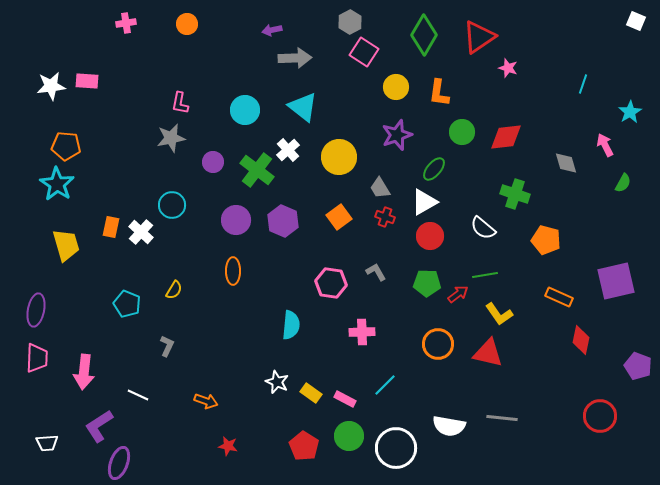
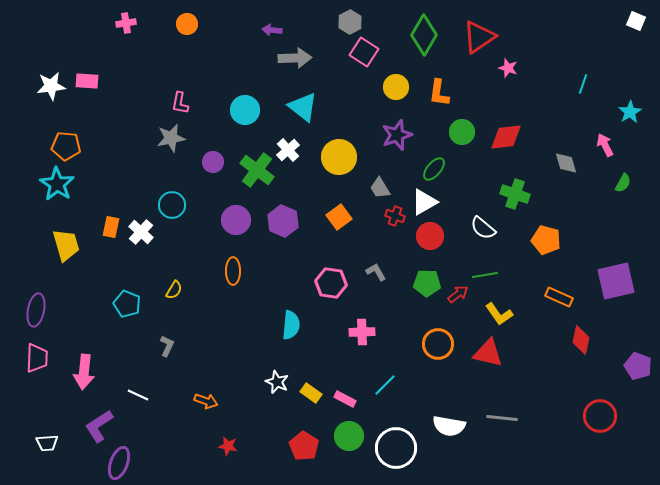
purple arrow at (272, 30): rotated 18 degrees clockwise
red cross at (385, 217): moved 10 px right, 1 px up
